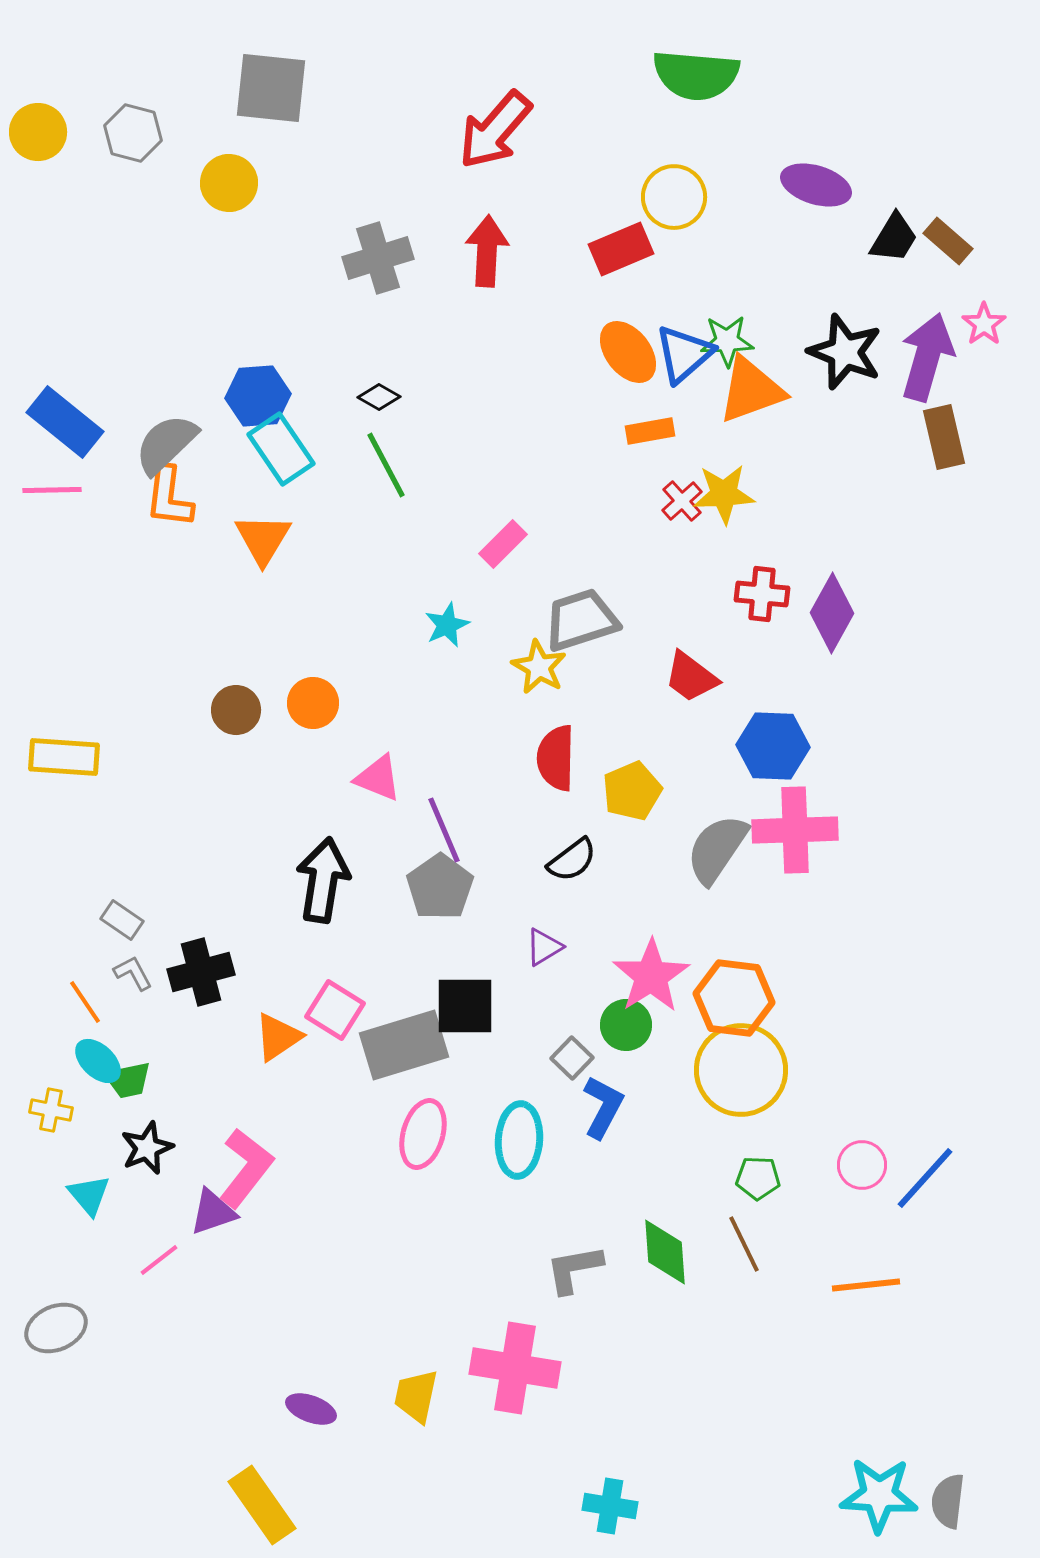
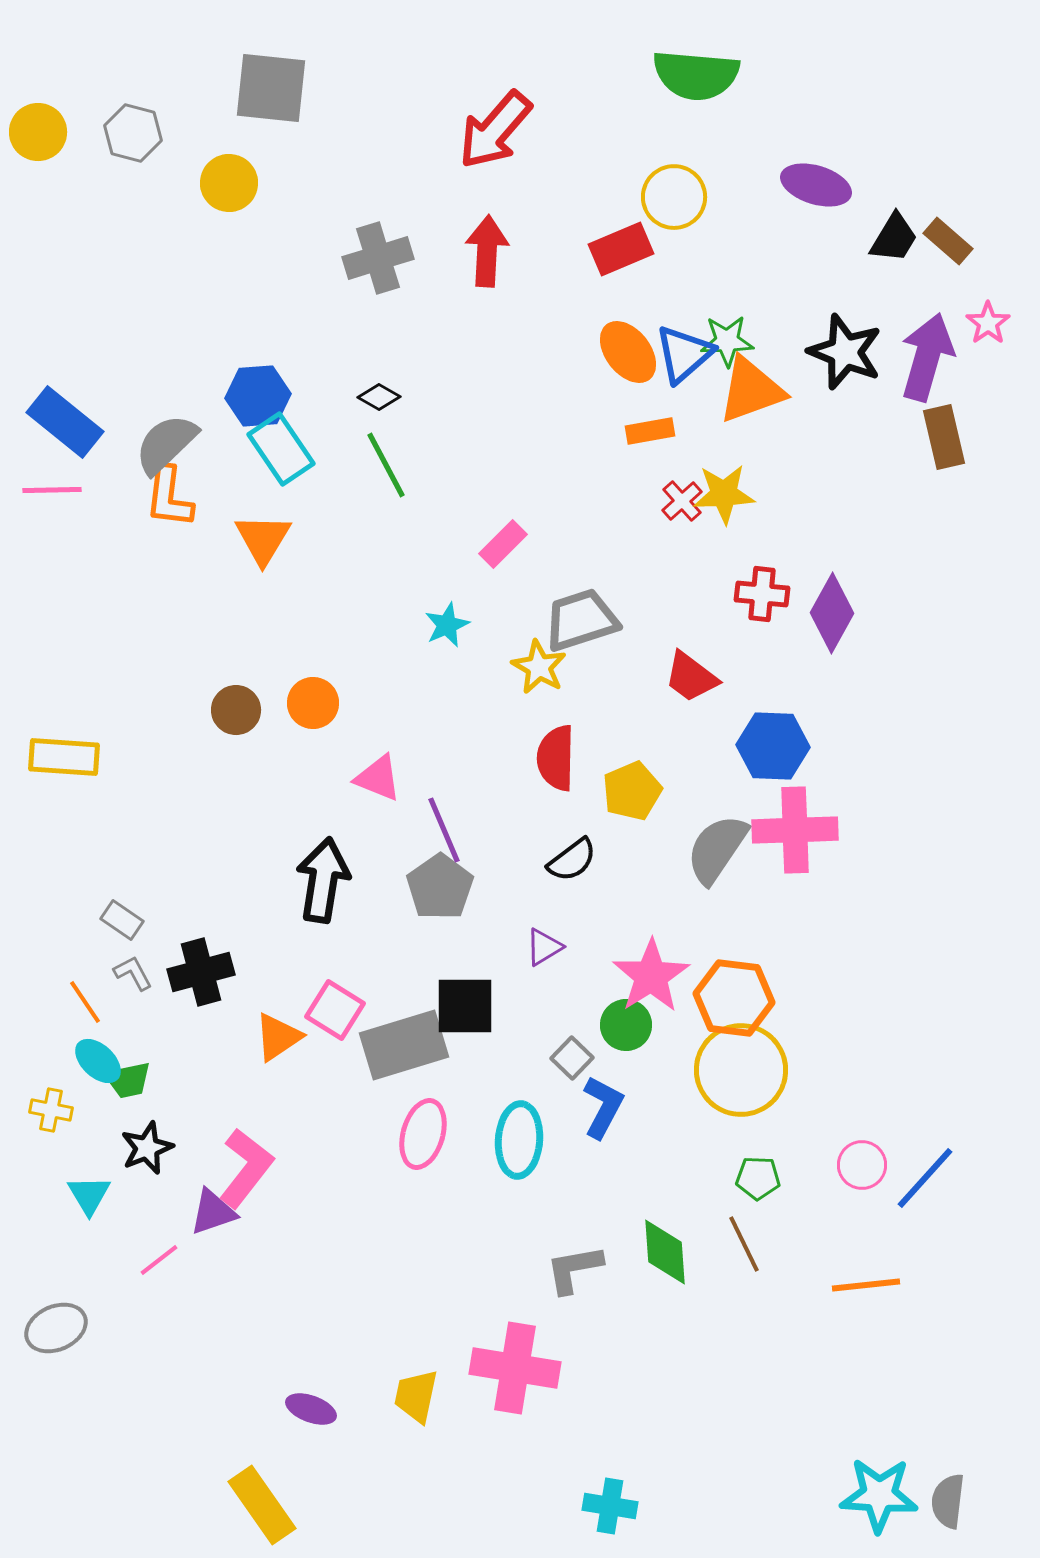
pink star at (984, 324): moved 4 px right, 1 px up
cyan triangle at (89, 1195): rotated 9 degrees clockwise
